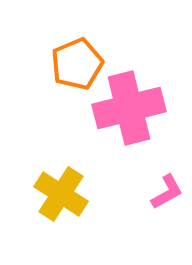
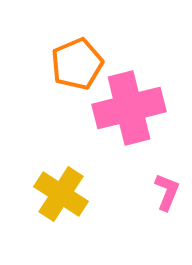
pink L-shape: rotated 39 degrees counterclockwise
